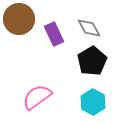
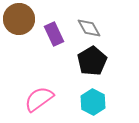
pink semicircle: moved 2 px right, 2 px down
